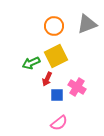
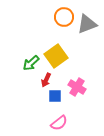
orange circle: moved 10 px right, 9 px up
yellow square: rotated 10 degrees counterclockwise
green arrow: rotated 18 degrees counterclockwise
red arrow: moved 1 px left, 1 px down
blue square: moved 2 px left, 1 px down
